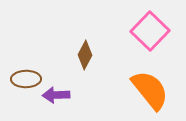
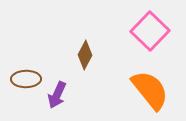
purple arrow: moved 1 px right; rotated 64 degrees counterclockwise
